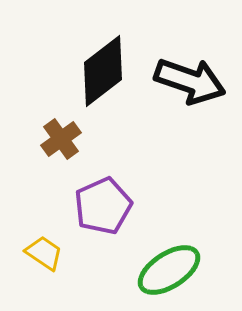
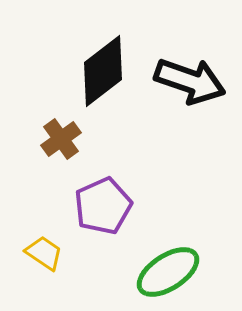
green ellipse: moved 1 px left, 2 px down
